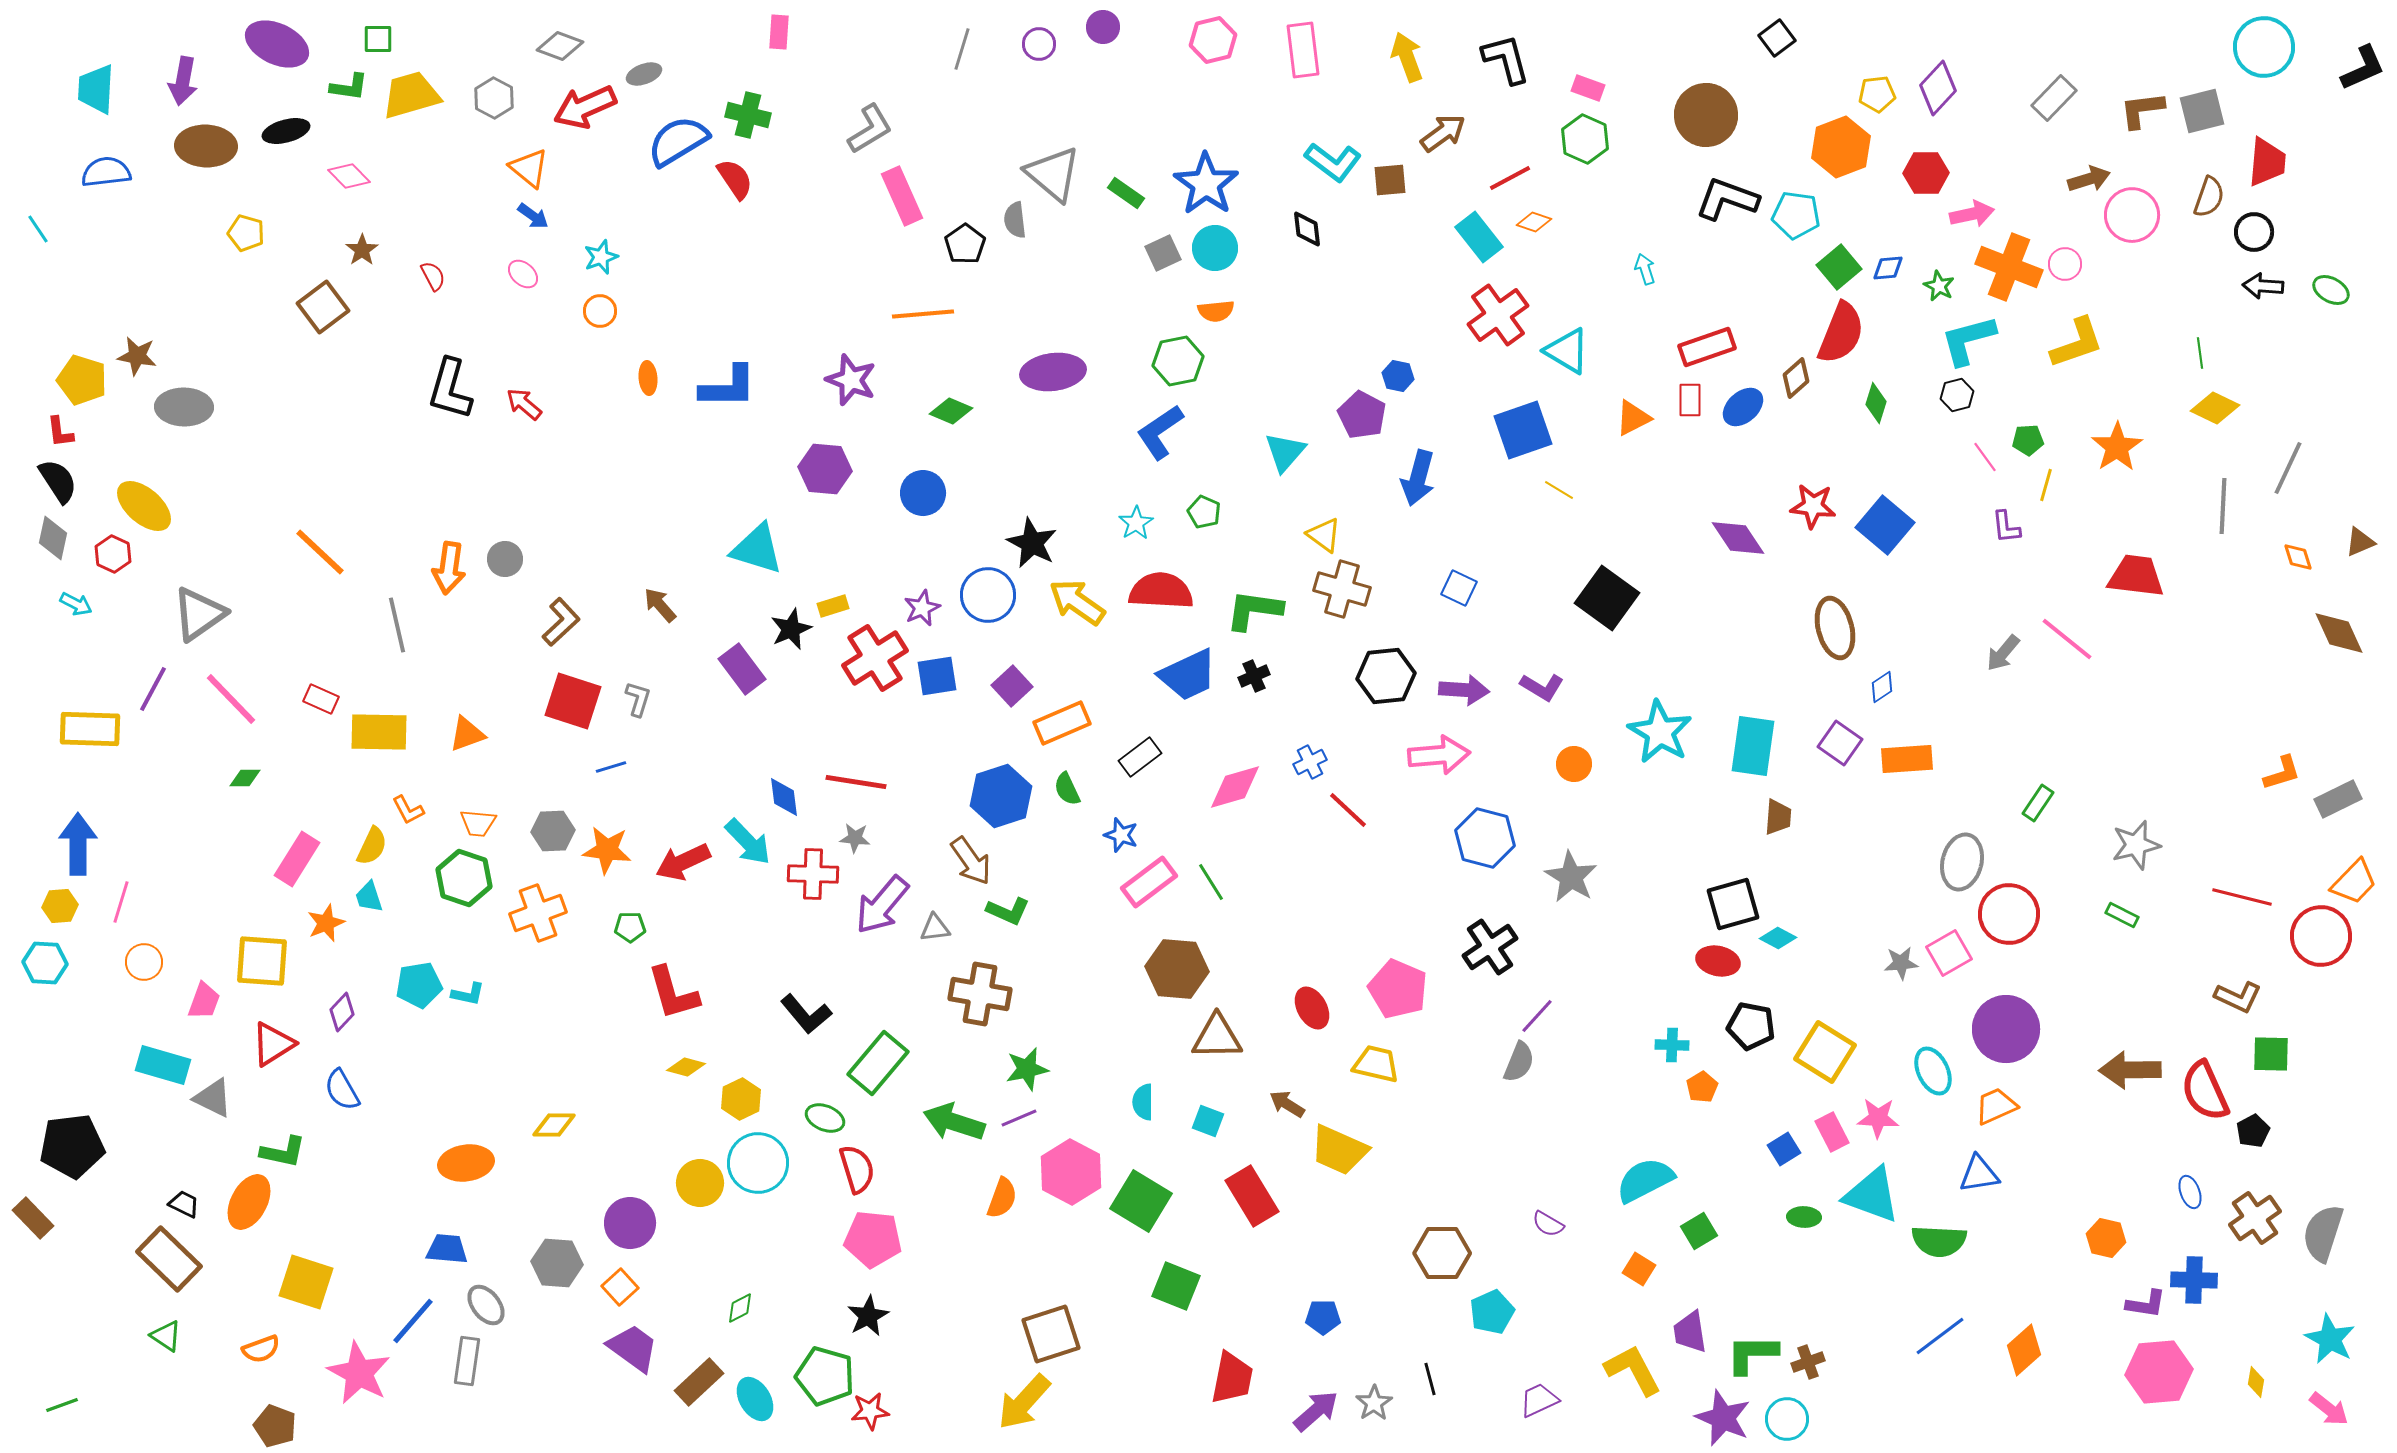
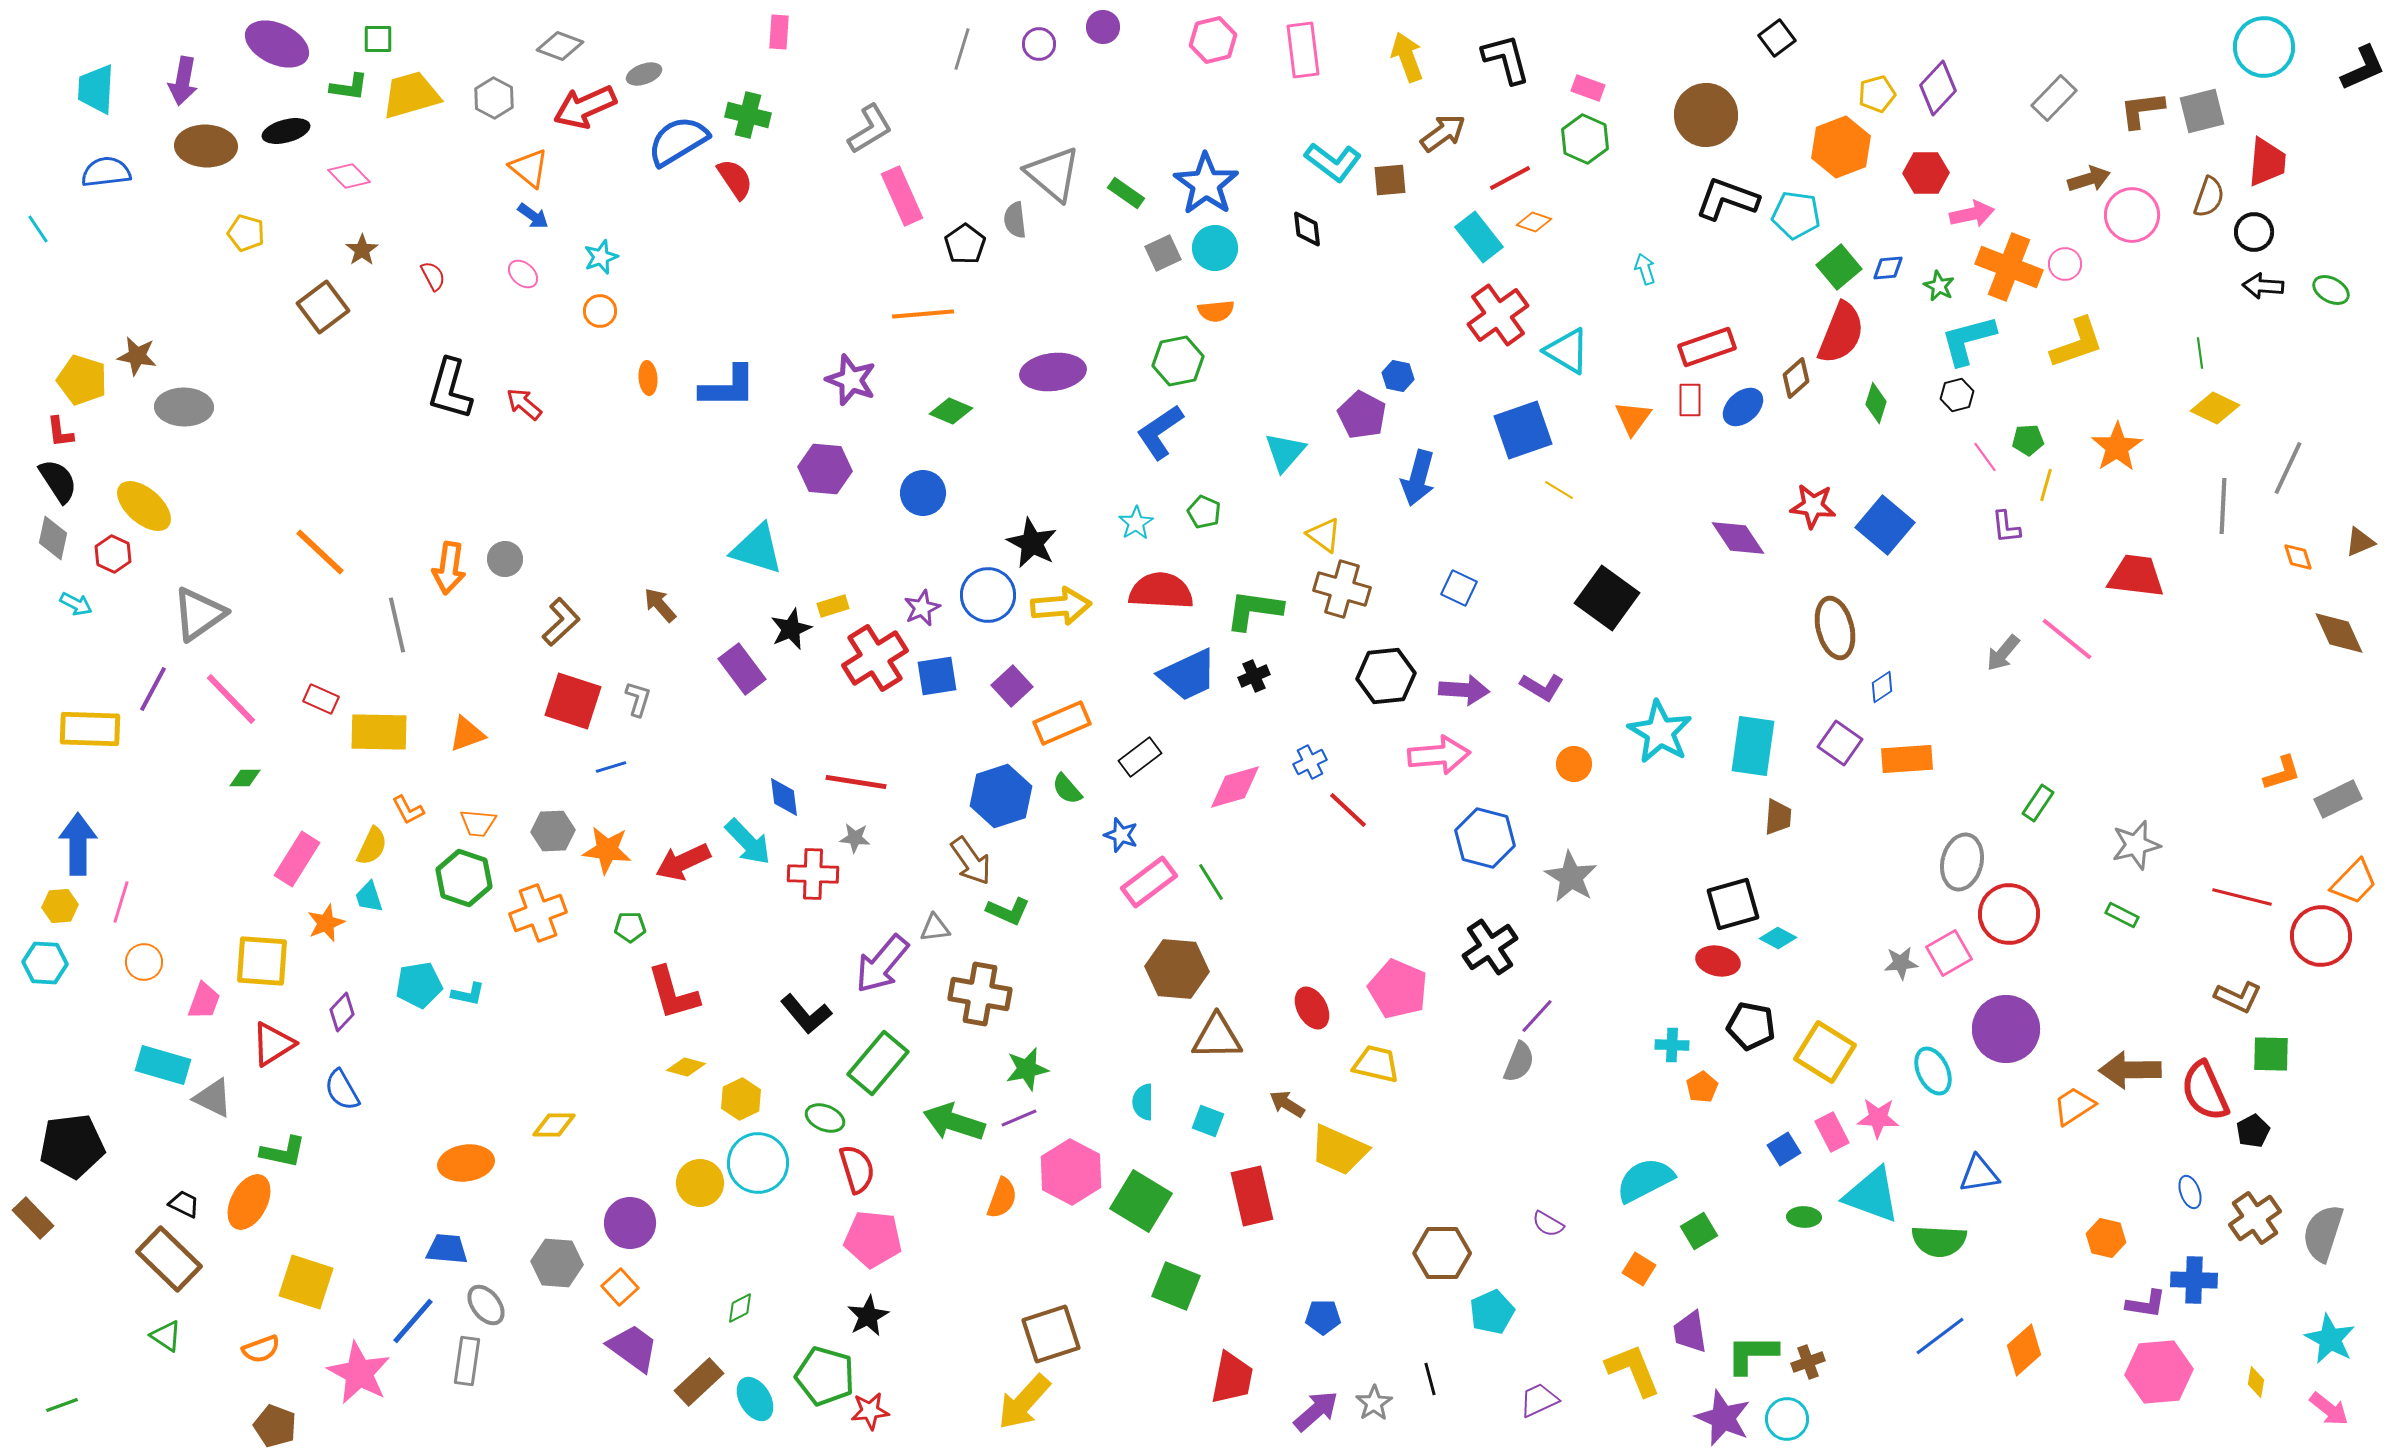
yellow pentagon at (1877, 94): rotated 9 degrees counterclockwise
orange triangle at (1633, 418): rotated 27 degrees counterclockwise
yellow arrow at (1077, 602): moved 16 px left, 4 px down; rotated 140 degrees clockwise
green semicircle at (1067, 789): rotated 16 degrees counterclockwise
purple arrow at (882, 905): moved 59 px down
orange trapezoid at (1996, 1106): moved 78 px right; rotated 9 degrees counterclockwise
red rectangle at (1252, 1196): rotated 18 degrees clockwise
yellow L-shape at (1633, 1370): rotated 6 degrees clockwise
